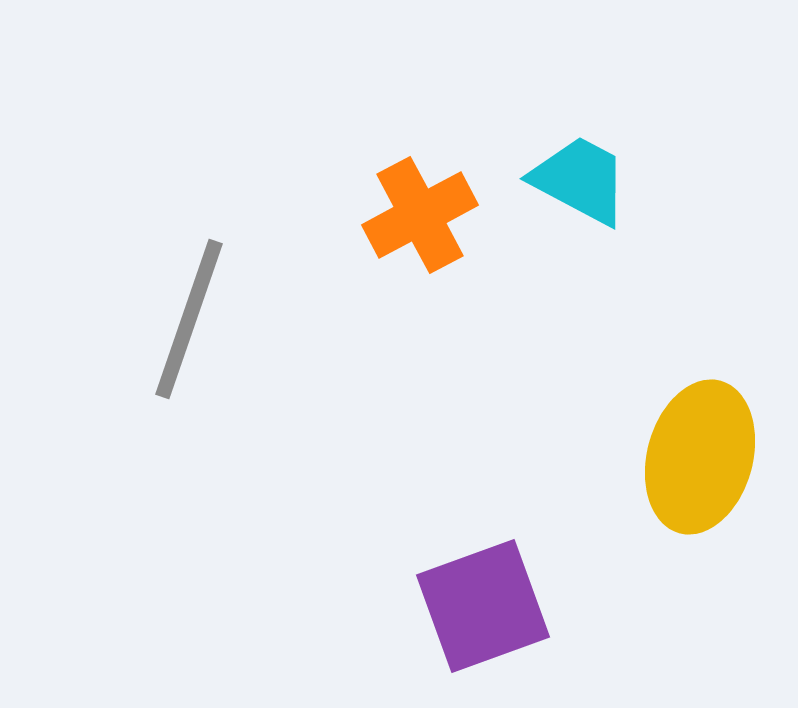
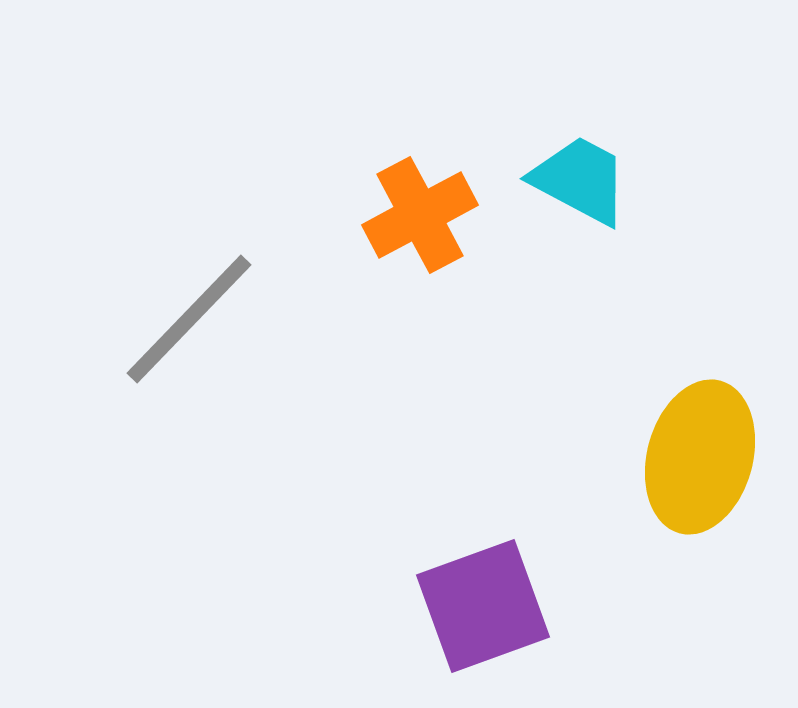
gray line: rotated 25 degrees clockwise
